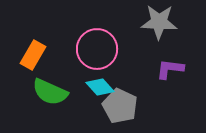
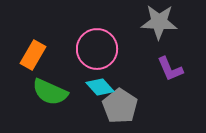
purple L-shape: rotated 120 degrees counterclockwise
gray pentagon: rotated 8 degrees clockwise
